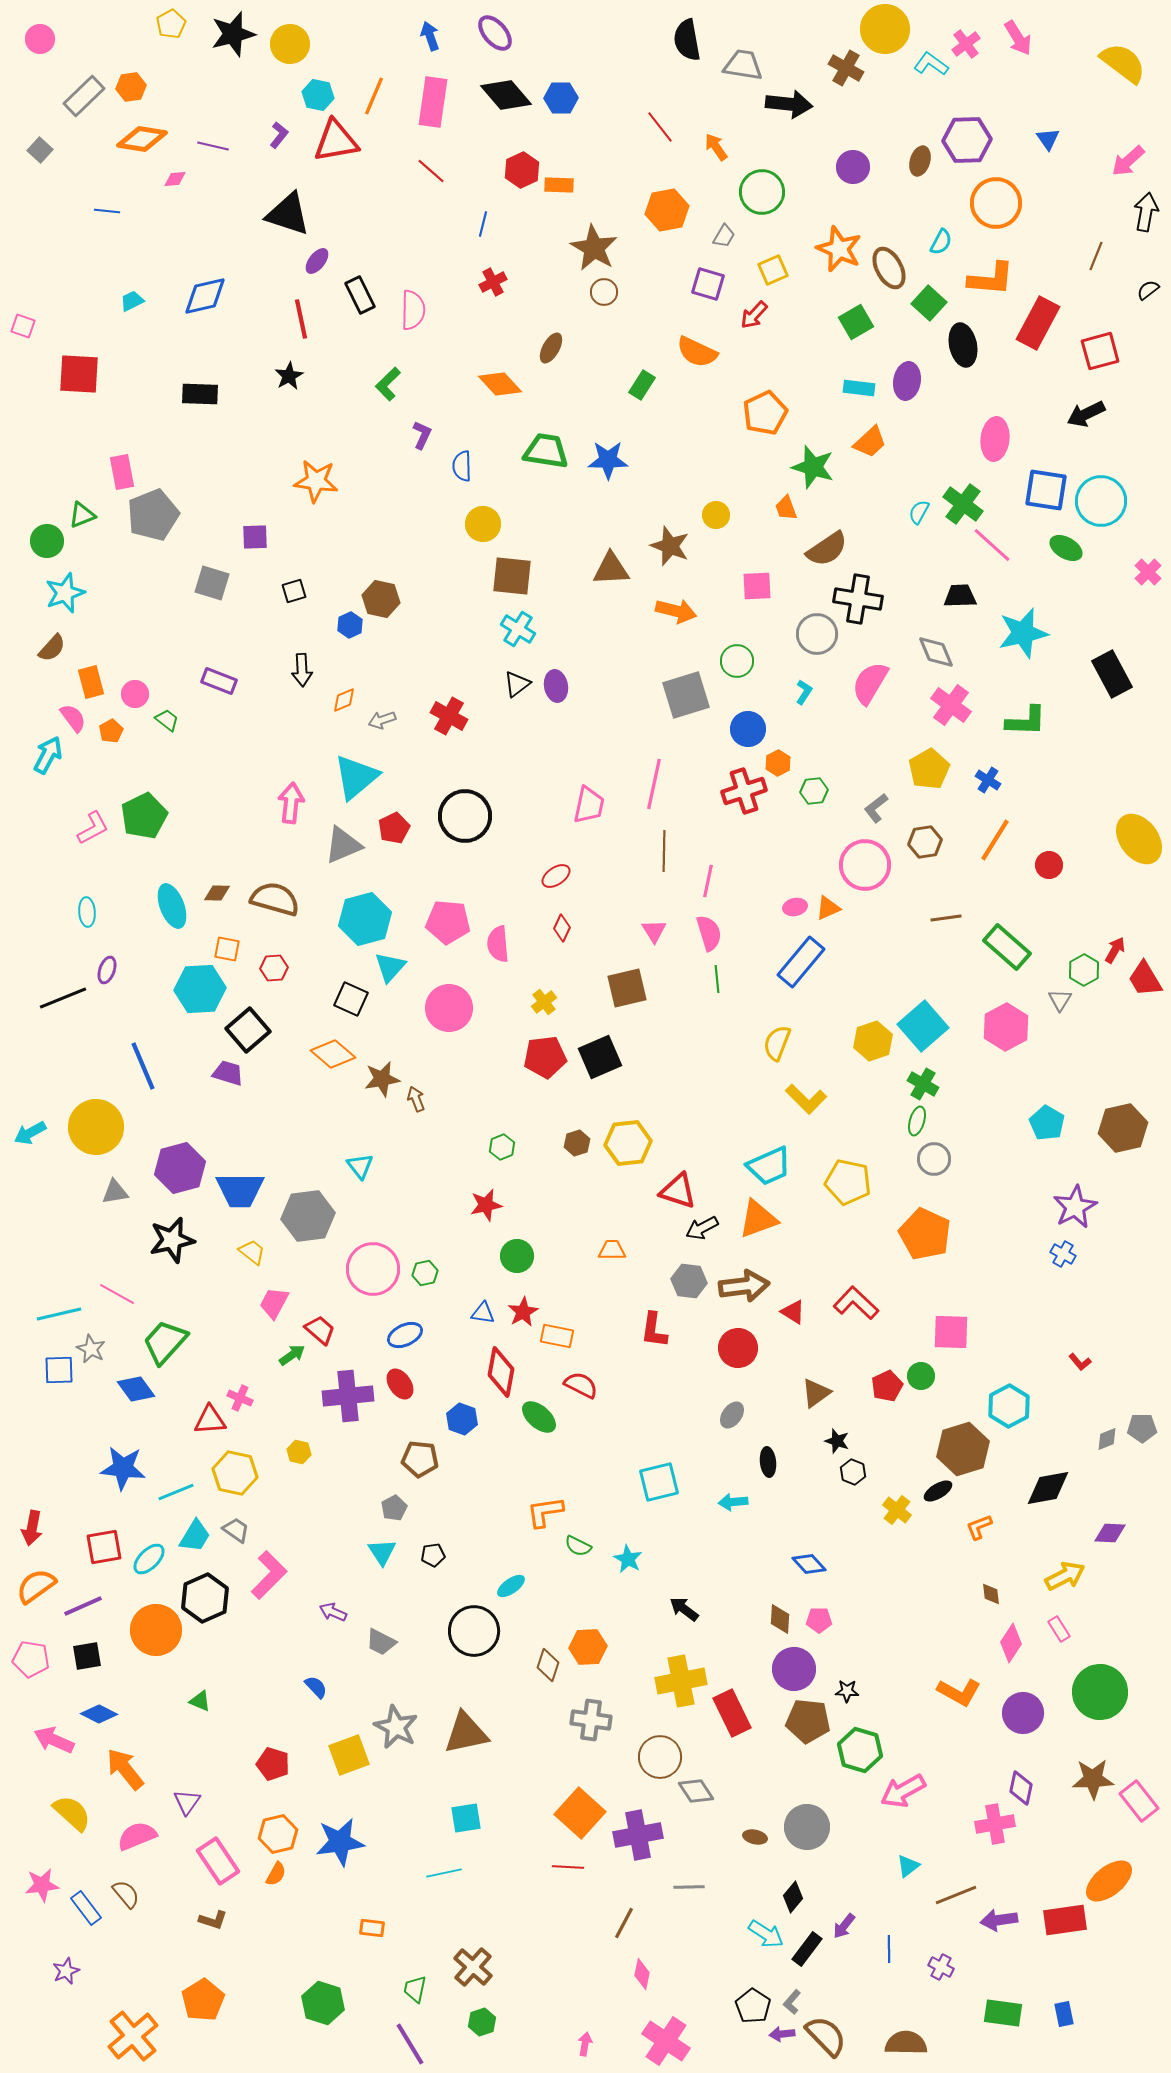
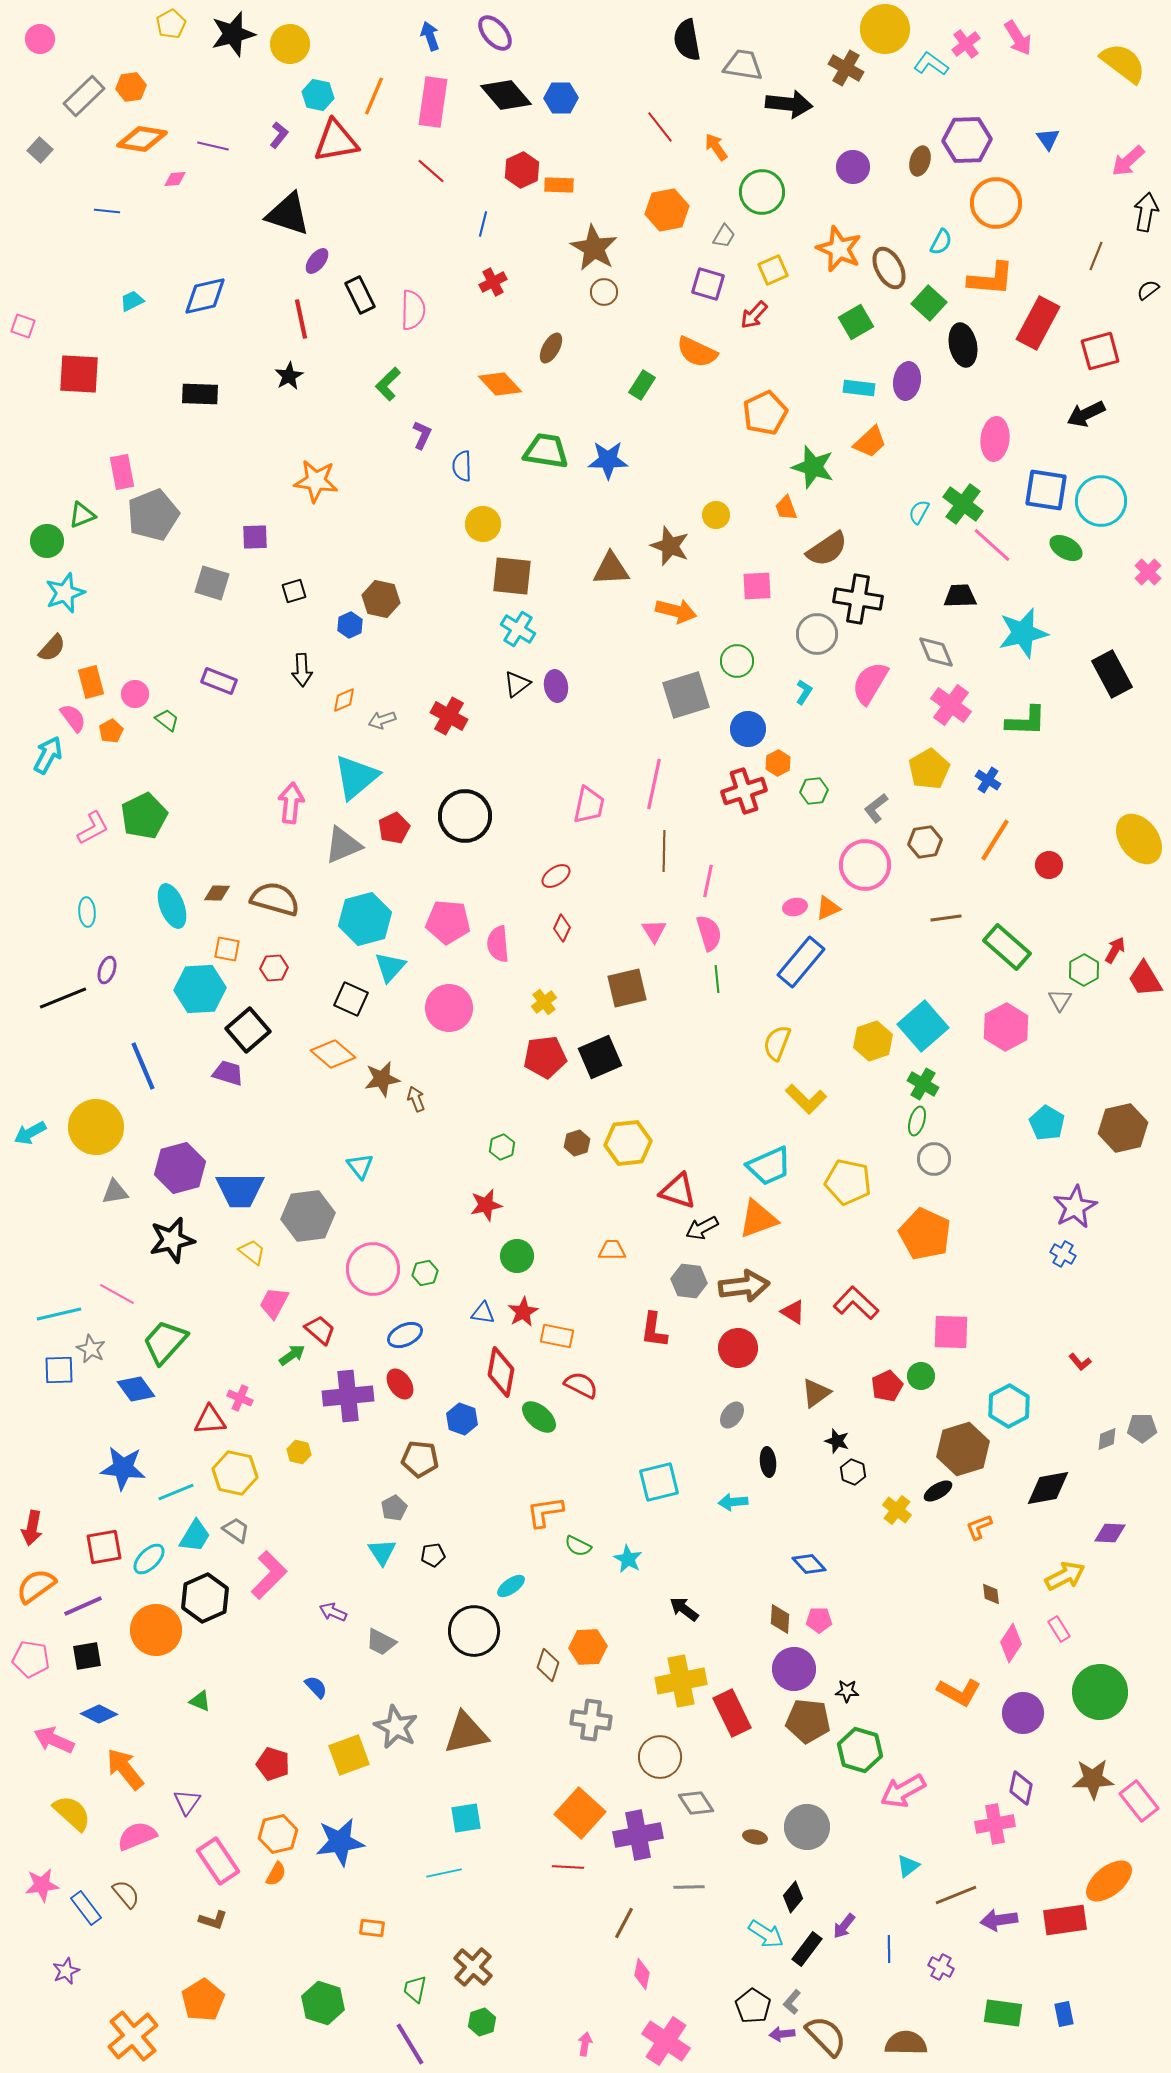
gray diamond at (696, 1791): moved 12 px down
